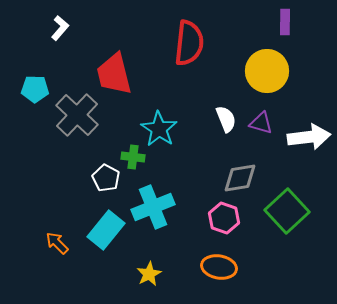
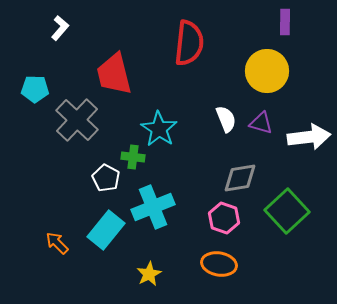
gray cross: moved 5 px down
orange ellipse: moved 3 px up
